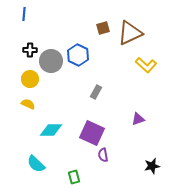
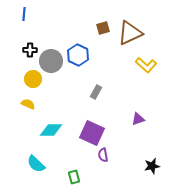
yellow circle: moved 3 px right
